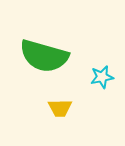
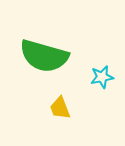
yellow trapezoid: rotated 70 degrees clockwise
